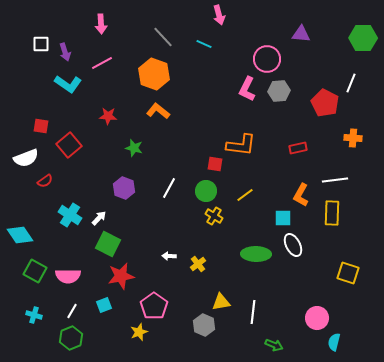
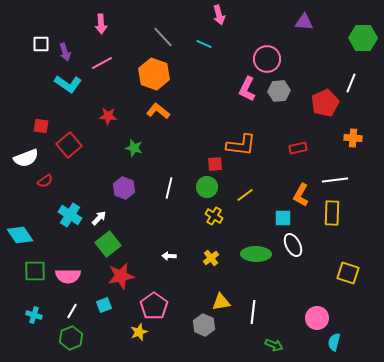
purple triangle at (301, 34): moved 3 px right, 12 px up
red pentagon at (325, 103): rotated 20 degrees clockwise
red square at (215, 164): rotated 14 degrees counterclockwise
white line at (169, 188): rotated 15 degrees counterclockwise
green circle at (206, 191): moved 1 px right, 4 px up
green square at (108, 244): rotated 25 degrees clockwise
yellow cross at (198, 264): moved 13 px right, 6 px up
green square at (35, 271): rotated 30 degrees counterclockwise
